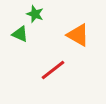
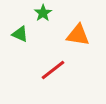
green star: moved 8 px right, 1 px up; rotated 18 degrees clockwise
orange triangle: rotated 20 degrees counterclockwise
